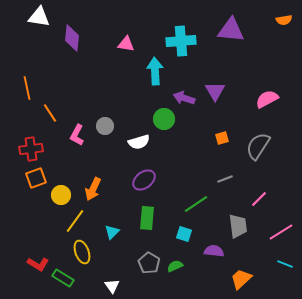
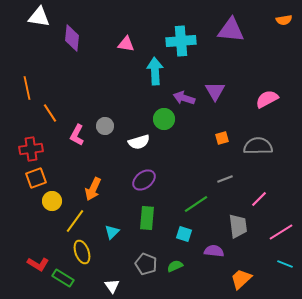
gray semicircle at (258, 146): rotated 56 degrees clockwise
yellow circle at (61, 195): moved 9 px left, 6 px down
gray pentagon at (149, 263): moved 3 px left, 1 px down; rotated 10 degrees counterclockwise
